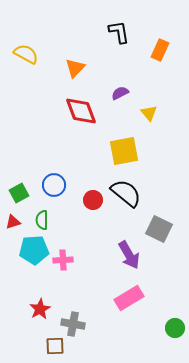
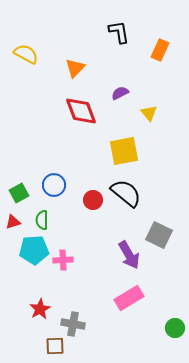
gray square: moved 6 px down
